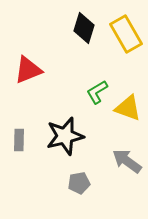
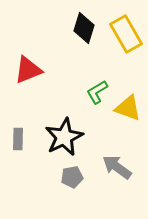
black star: moved 1 px left, 1 px down; rotated 12 degrees counterclockwise
gray rectangle: moved 1 px left, 1 px up
gray arrow: moved 10 px left, 6 px down
gray pentagon: moved 7 px left, 6 px up
